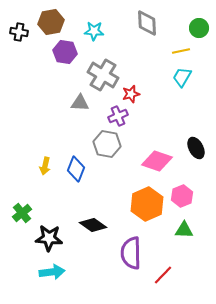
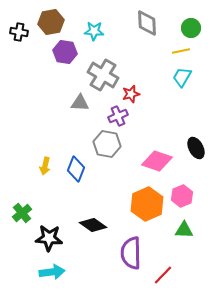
green circle: moved 8 px left
